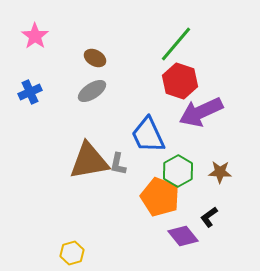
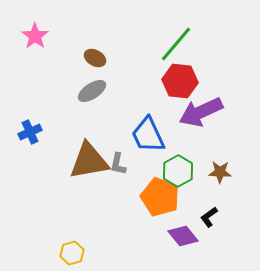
red hexagon: rotated 12 degrees counterclockwise
blue cross: moved 40 px down
